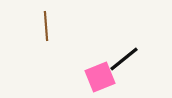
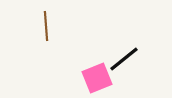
pink square: moved 3 px left, 1 px down
